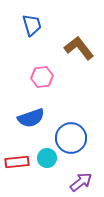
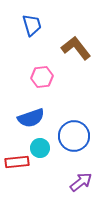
brown L-shape: moved 3 px left
blue circle: moved 3 px right, 2 px up
cyan circle: moved 7 px left, 10 px up
